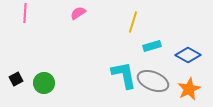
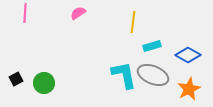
yellow line: rotated 10 degrees counterclockwise
gray ellipse: moved 6 px up
